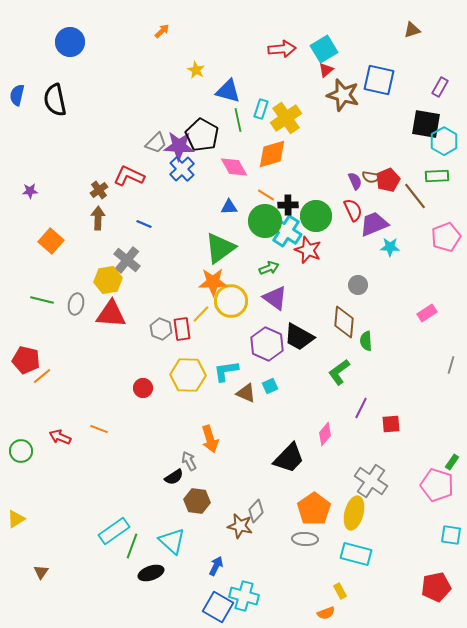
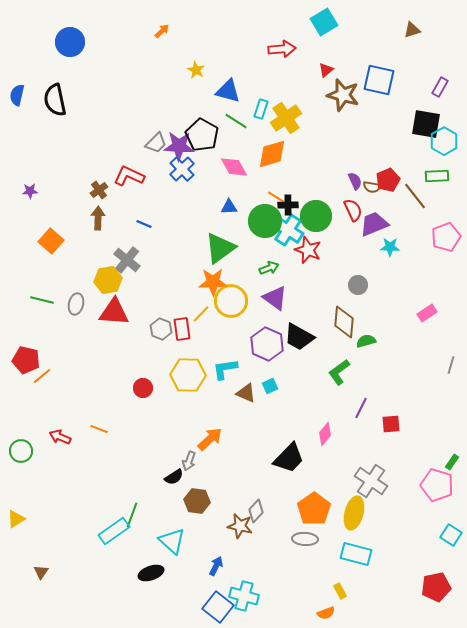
cyan square at (324, 49): moved 27 px up
green line at (238, 120): moved 2 px left, 1 px down; rotated 45 degrees counterclockwise
brown semicircle at (371, 177): moved 1 px right, 10 px down
orange line at (266, 195): moved 10 px right, 2 px down
cyan cross at (286, 231): moved 2 px right, 1 px up
red triangle at (111, 314): moved 3 px right, 2 px up
green semicircle at (366, 341): rotated 78 degrees clockwise
cyan L-shape at (226, 371): moved 1 px left, 2 px up
orange arrow at (210, 439): rotated 116 degrees counterclockwise
gray arrow at (189, 461): rotated 132 degrees counterclockwise
cyan square at (451, 535): rotated 25 degrees clockwise
green line at (132, 546): moved 31 px up
blue square at (218, 607): rotated 8 degrees clockwise
